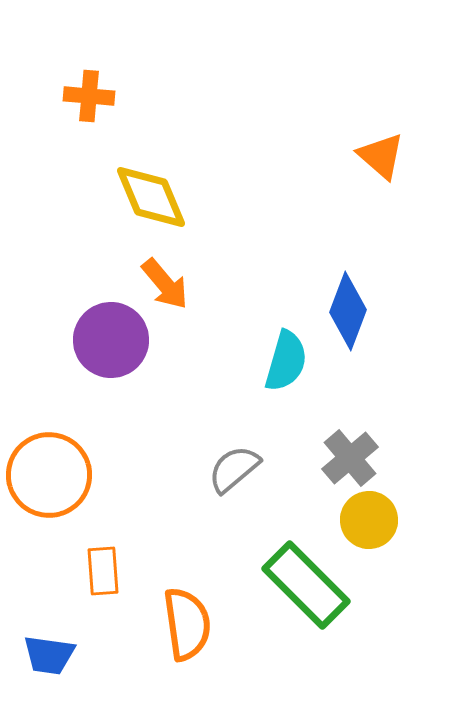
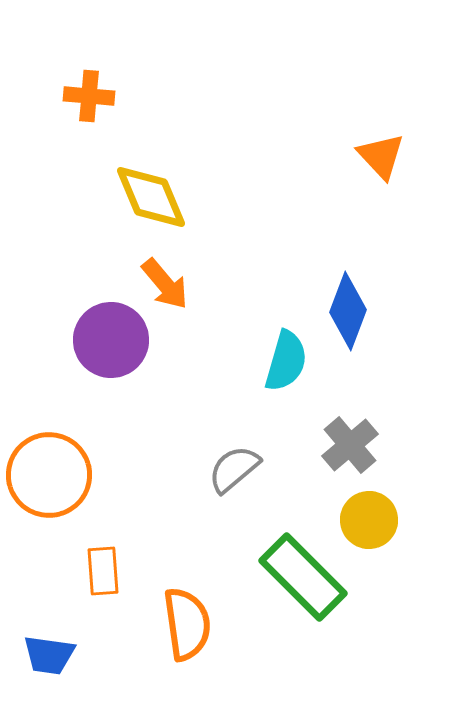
orange triangle: rotated 6 degrees clockwise
gray cross: moved 13 px up
green rectangle: moved 3 px left, 8 px up
